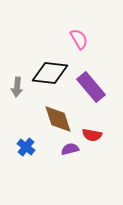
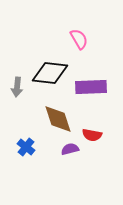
purple rectangle: rotated 52 degrees counterclockwise
